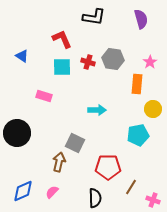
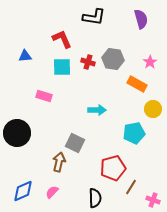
blue triangle: moved 3 px right; rotated 40 degrees counterclockwise
orange rectangle: rotated 66 degrees counterclockwise
cyan pentagon: moved 4 px left, 2 px up
red pentagon: moved 5 px right, 1 px down; rotated 15 degrees counterclockwise
